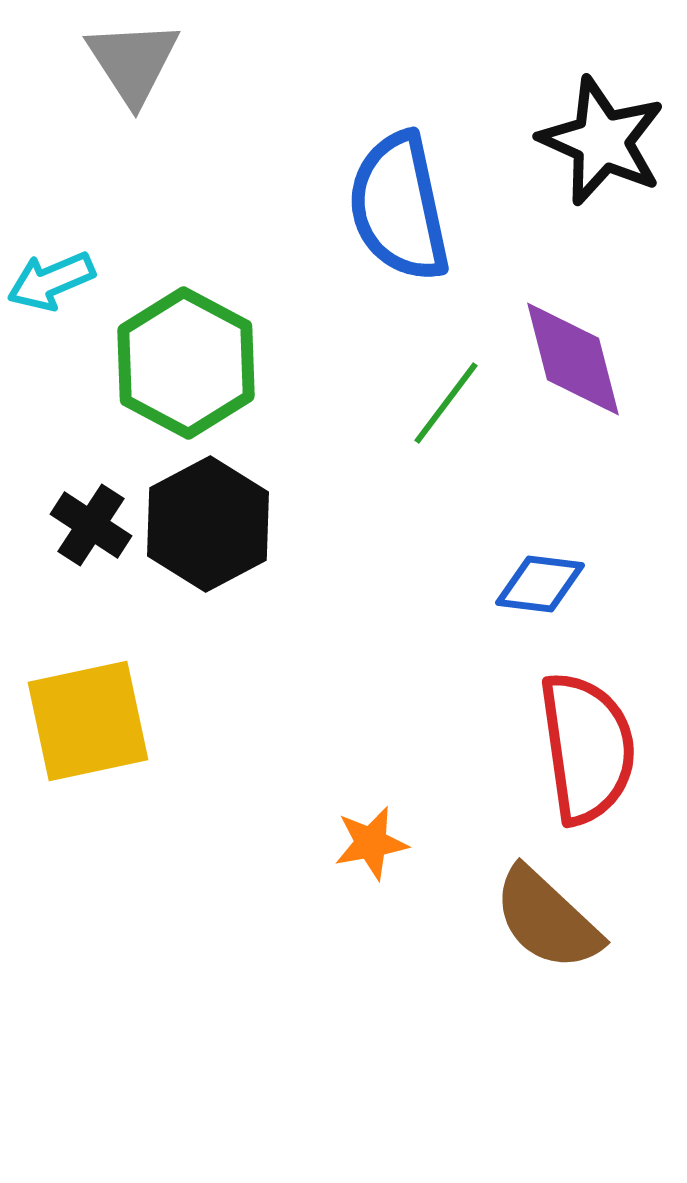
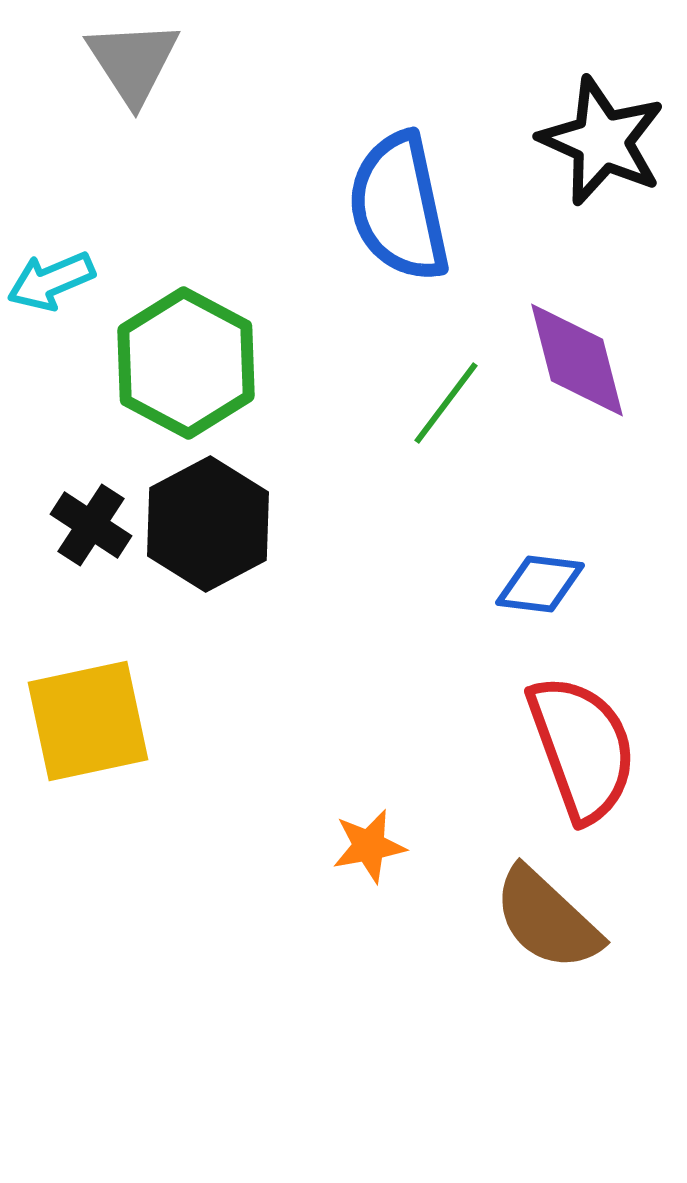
purple diamond: moved 4 px right, 1 px down
red semicircle: moved 5 px left; rotated 12 degrees counterclockwise
orange star: moved 2 px left, 3 px down
